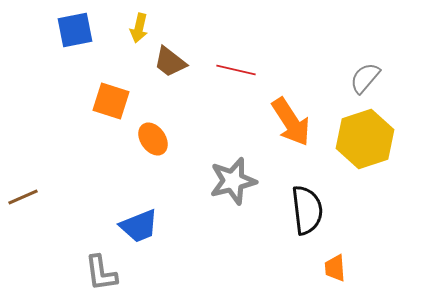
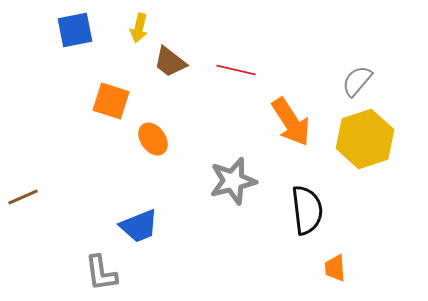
gray semicircle: moved 8 px left, 3 px down
